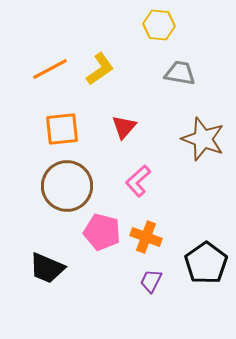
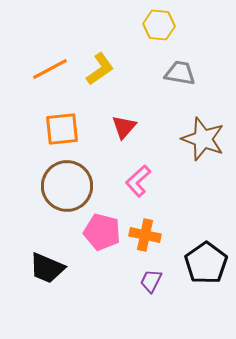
orange cross: moved 1 px left, 2 px up; rotated 8 degrees counterclockwise
